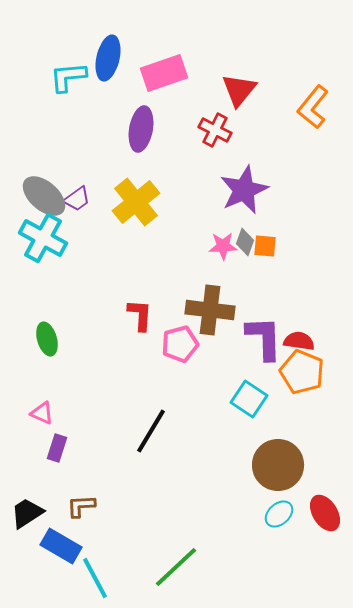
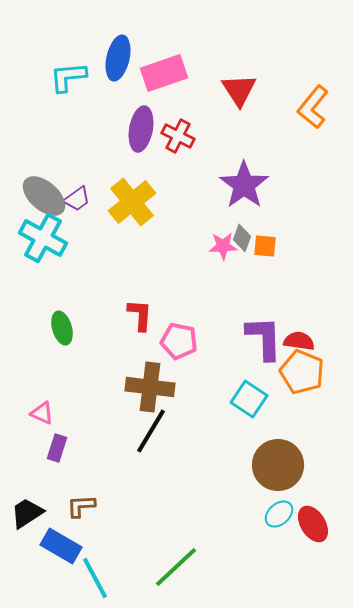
blue ellipse: moved 10 px right
red triangle: rotated 12 degrees counterclockwise
red cross: moved 37 px left, 6 px down
purple star: moved 5 px up; rotated 12 degrees counterclockwise
yellow cross: moved 4 px left
gray diamond: moved 3 px left, 4 px up
brown cross: moved 60 px left, 77 px down
green ellipse: moved 15 px right, 11 px up
pink pentagon: moved 1 px left, 3 px up; rotated 27 degrees clockwise
red ellipse: moved 12 px left, 11 px down
